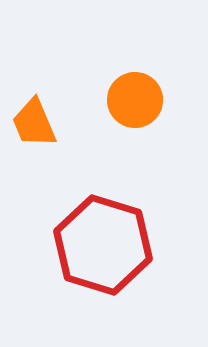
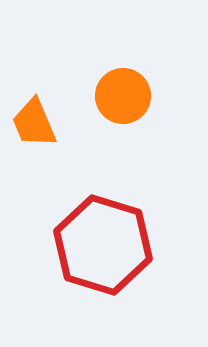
orange circle: moved 12 px left, 4 px up
